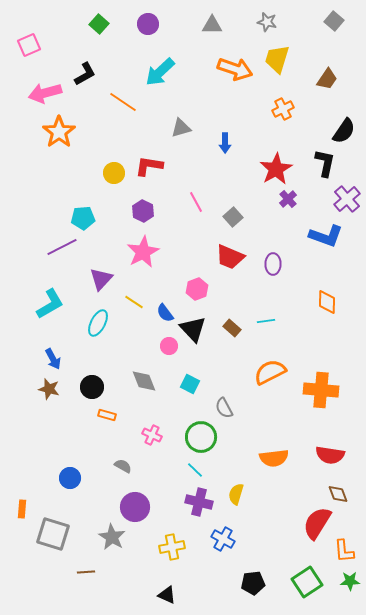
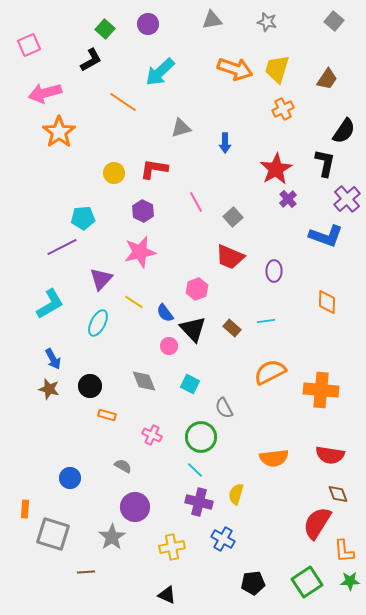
green square at (99, 24): moved 6 px right, 5 px down
gray triangle at (212, 25): moved 5 px up; rotated 10 degrees counterclockwise
yellow trapezoid at (277, 59): moved 10 px down
black L-shape at (85, 74): moved 6 px right, 14 px up
red L-shape at (149, 166): moved 5 px right, 3 px down
pink star at (143, 252): moved 3 px left; rotated 16 degrees clockwise
purple ellipse at (273, 264): moved 1 px right, 7 px down
black circle at (92, 387): moved 2 px left, 1 px up
orange rectangle at (22, 509): moved 3 px right
gray star at (112, 537): rotated 8 degrees clockwise
